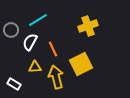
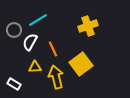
gray circle: moved 3 px right
yellow square: rotated 10 degrees counterclockwise
